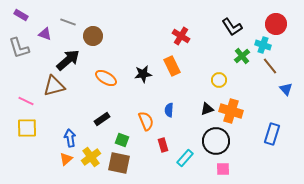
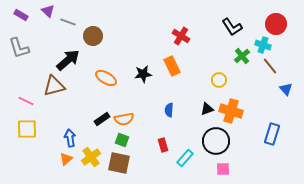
purple triangle: moved 3 px right, 23 px up; rotated 24 degrees clockwise
orange semicircle: moved 22 px left, 2 px up; rotated 102 degrees clockwise
yellow square: moved 1 px down
